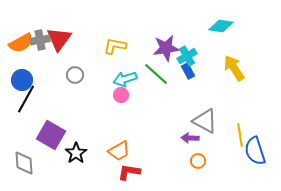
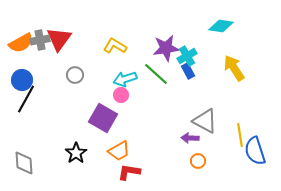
yellow L-shape: rotated 20 degrees clockwise
purple square: moved 52 px right, 17 px up
